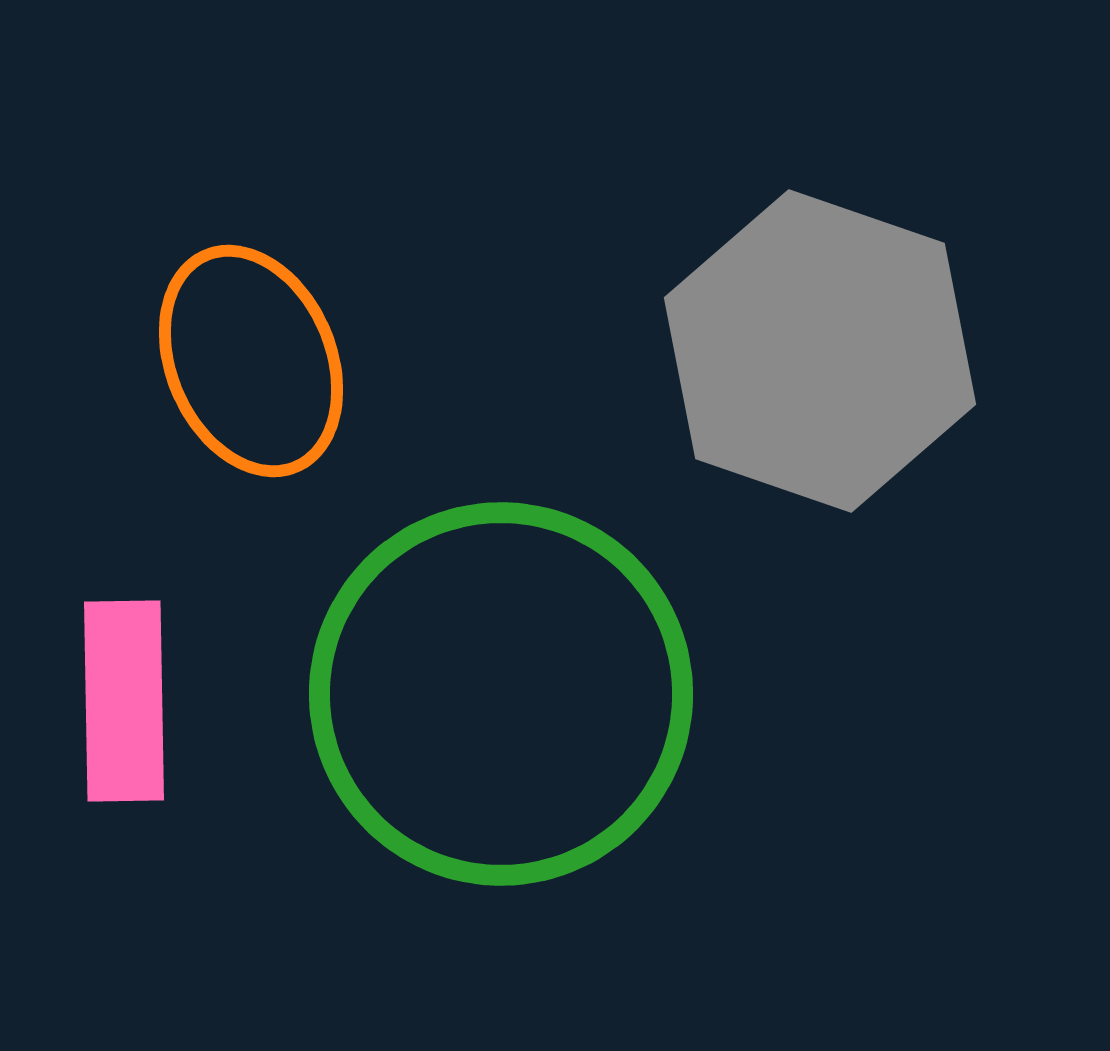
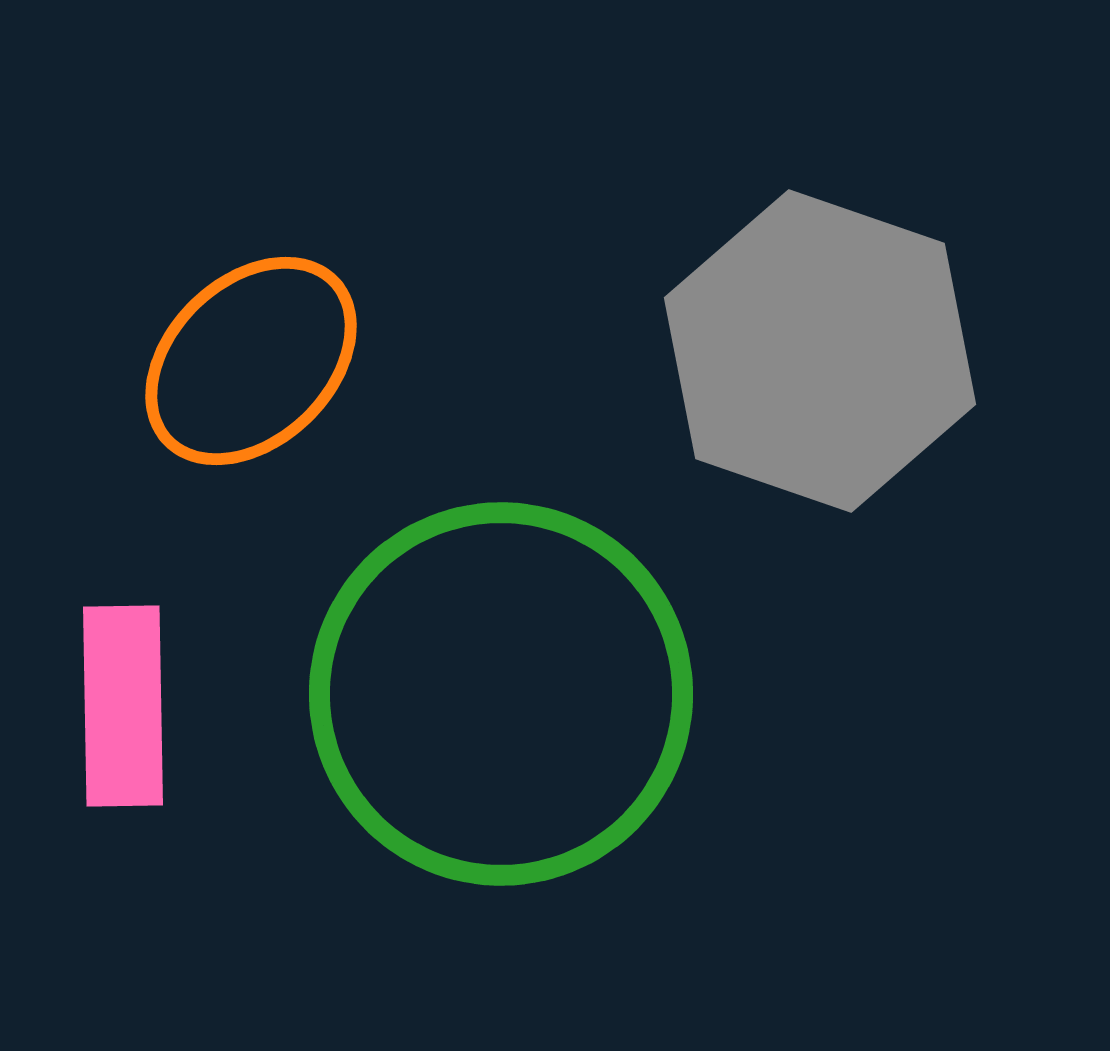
orange ellipse: rotated 69 degrees clockwise
pink rectangle: moved 1 px left, 5 px down
